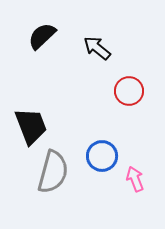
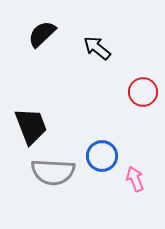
black semicircle: moved 2 px up
red circle: moved 14 px right, 1 px down
gray semicircle: rotated 78 degrees clockwise
